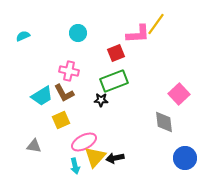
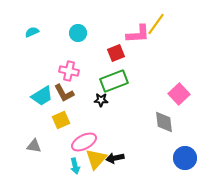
cyan semicircle: moved 9 px right, 4 px up
yellow triangle: moved 1 px right, 2 px down
